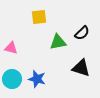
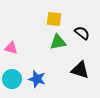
yellow square: moved 15 px right, 2 px down; rotated 14 degrees clockwise
black semicircle: rotated 98 degrees counterclockwise
black triangle: moved 1 px left, 2 px down
